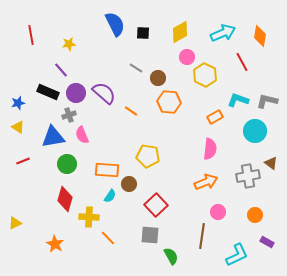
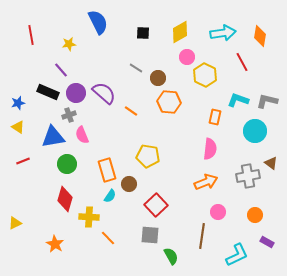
blue semicircle at (115, 24): moved 17 px left, 2 px up
cyan arrow at (223, 33): rotated 15 degrees clockwise
orange rectangle at (215, 117): rotated 49 degrees counterclockwise
orange rectangle at (107, 170): rotated 70 degrees clockwise
